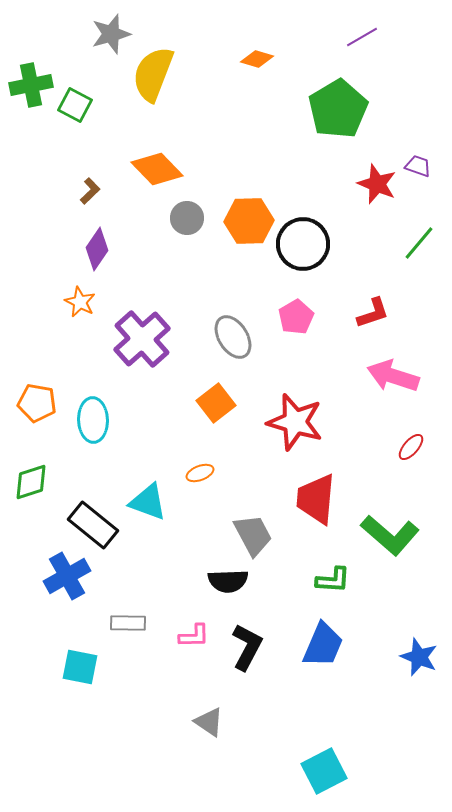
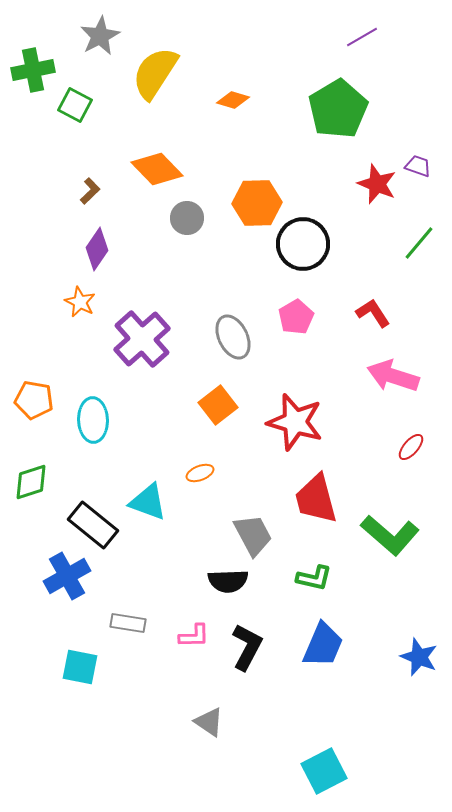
gray star at (111, 34): moved 11 px left, 2 px down; rotated 12 degrees counterclockwise
orange diamond at (257, 59): moved 24 px left, 41 px down
yellow semicircle at (153, 74): moved 2 px right, 1 px up; rotated 12 degrees clockwise
green cross at (31, 85): moved 2 px right, 15 px up
orange hexagon at (249, 221): moved 8 px right, 18 px up
red L-shape at (373, 313): rotated 105 degrees counterclockwise
gray ellipse at (233, 337): rotated 6 degrees clockwise
orange pentagon at (37, 403): moved 3 px left, 3 px up
orange square at (216, 403): moved 2 px right, 2 px down
red trapezoid at (316, 499): rotated 20 degrees counterclockwise
green L-shape at (333, 580): moved 19 px left, 2 px up; rotated 9 degrees clockwise
gray rectangle at (128, 623): rotated 8 degrees clockwise
